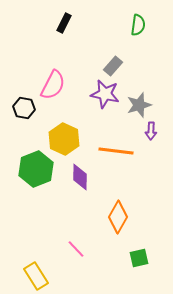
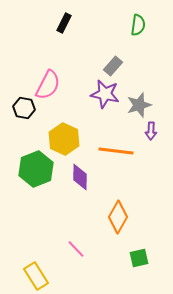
pink semicircle: moved 5 px left
